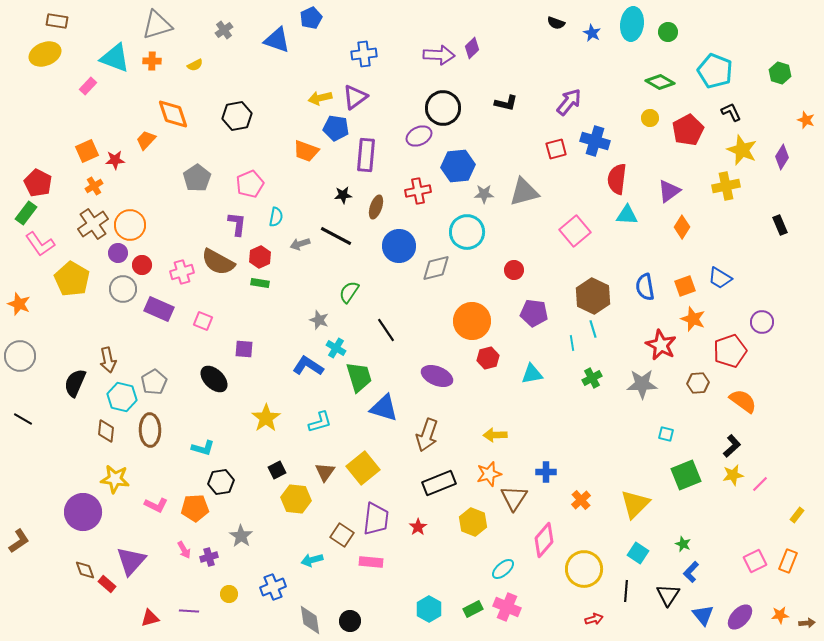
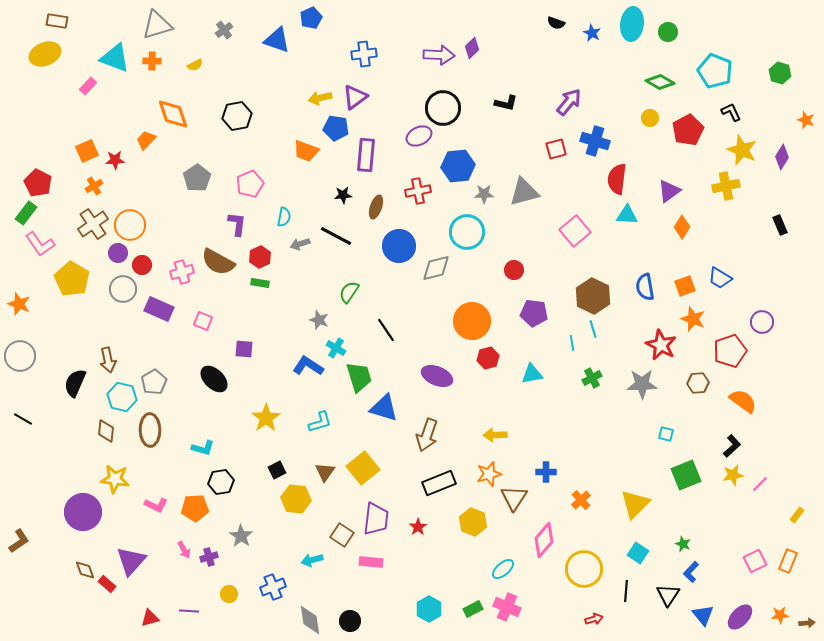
cyan semicircle at (276, 217): moved 8 px right
